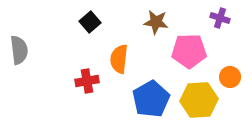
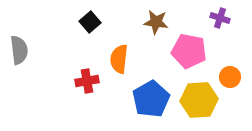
pink pentagon: rotated 12 degrees clockwise
